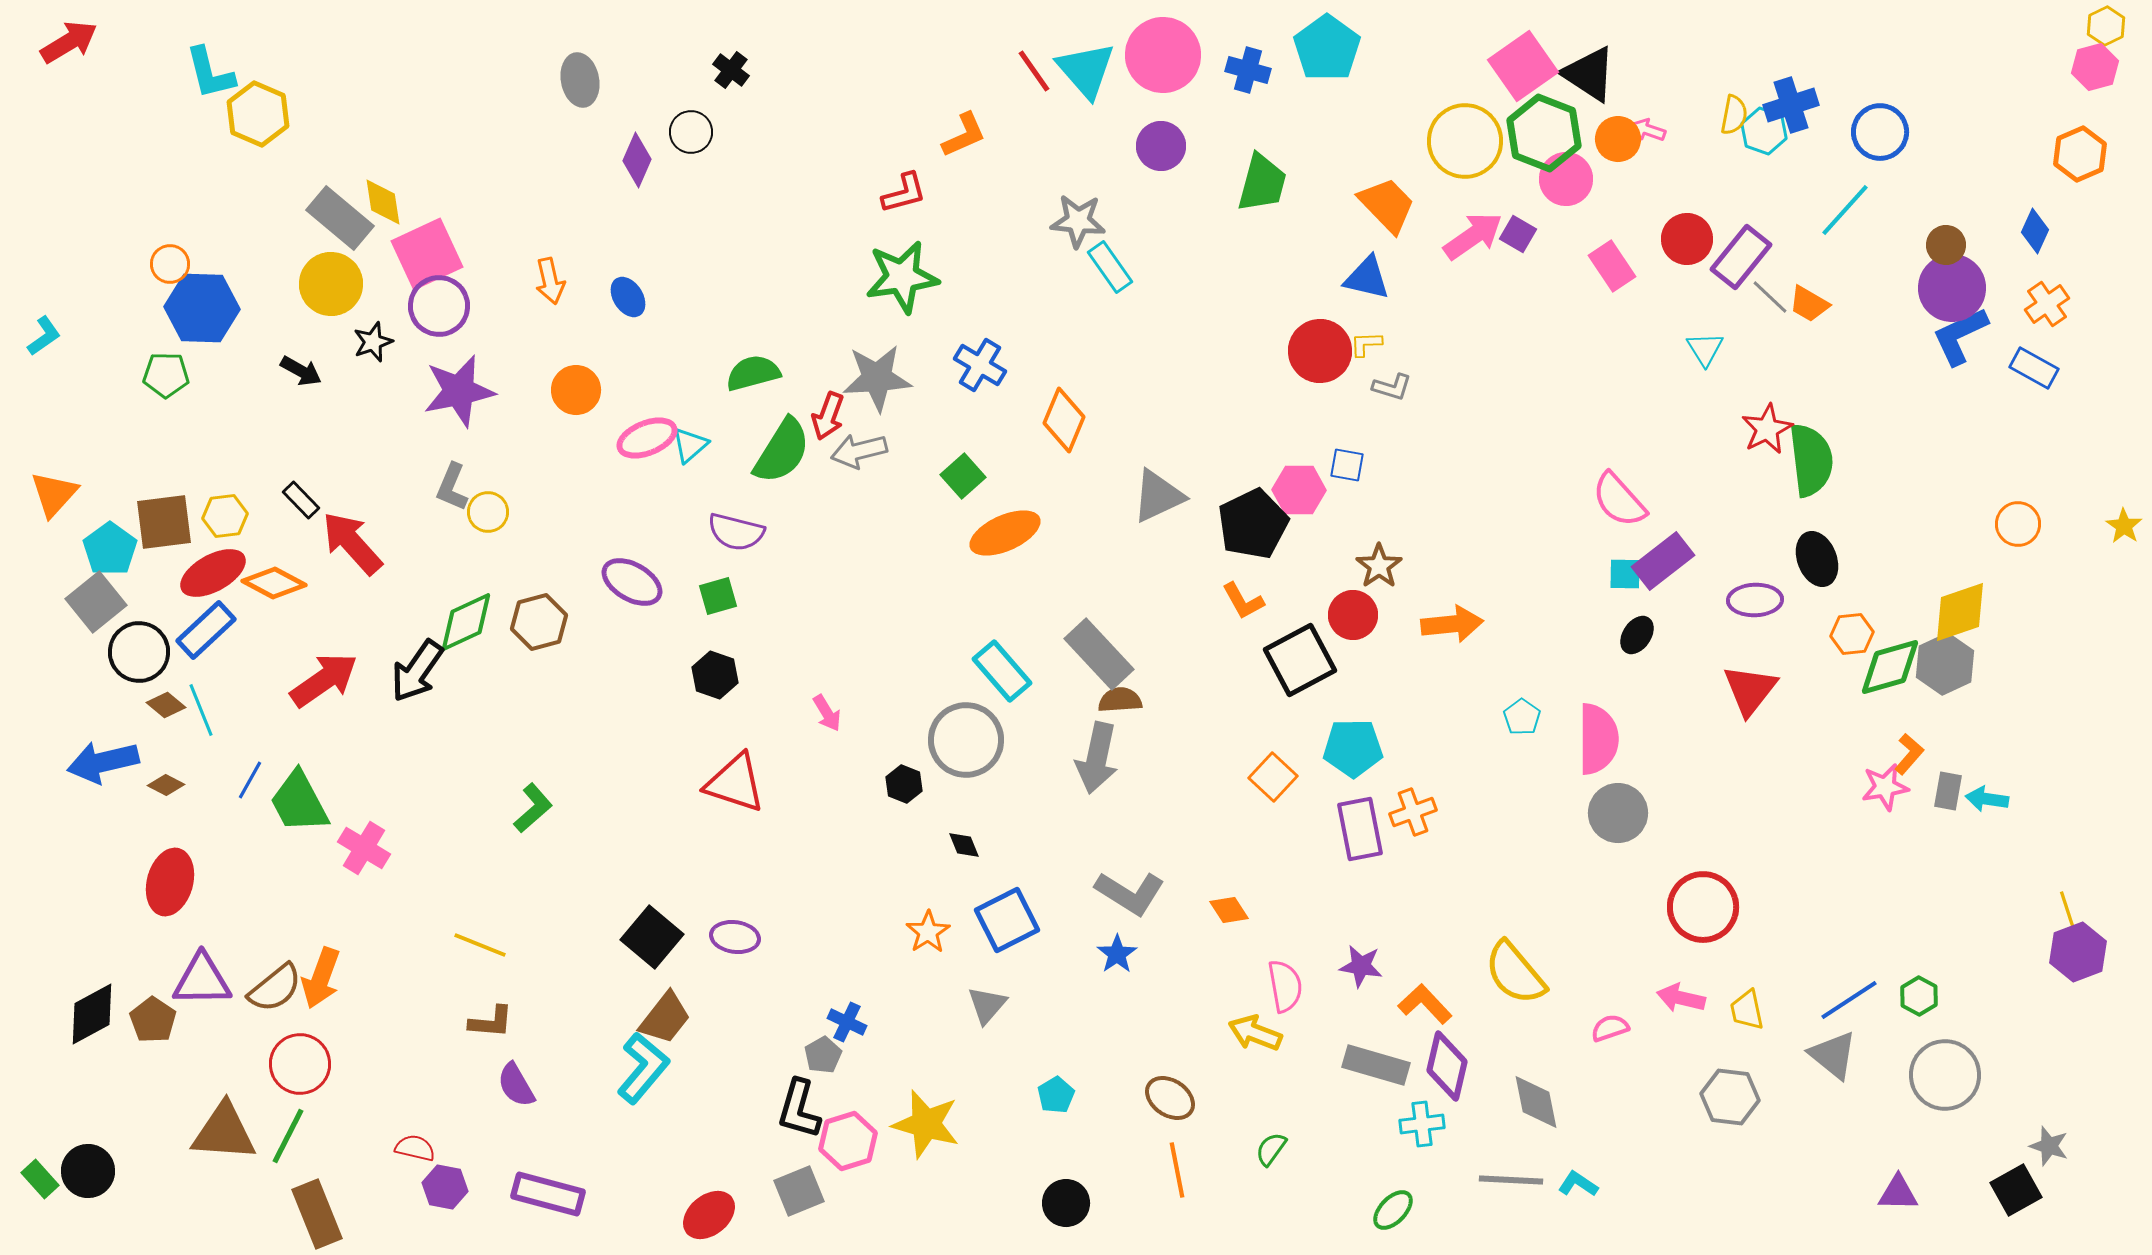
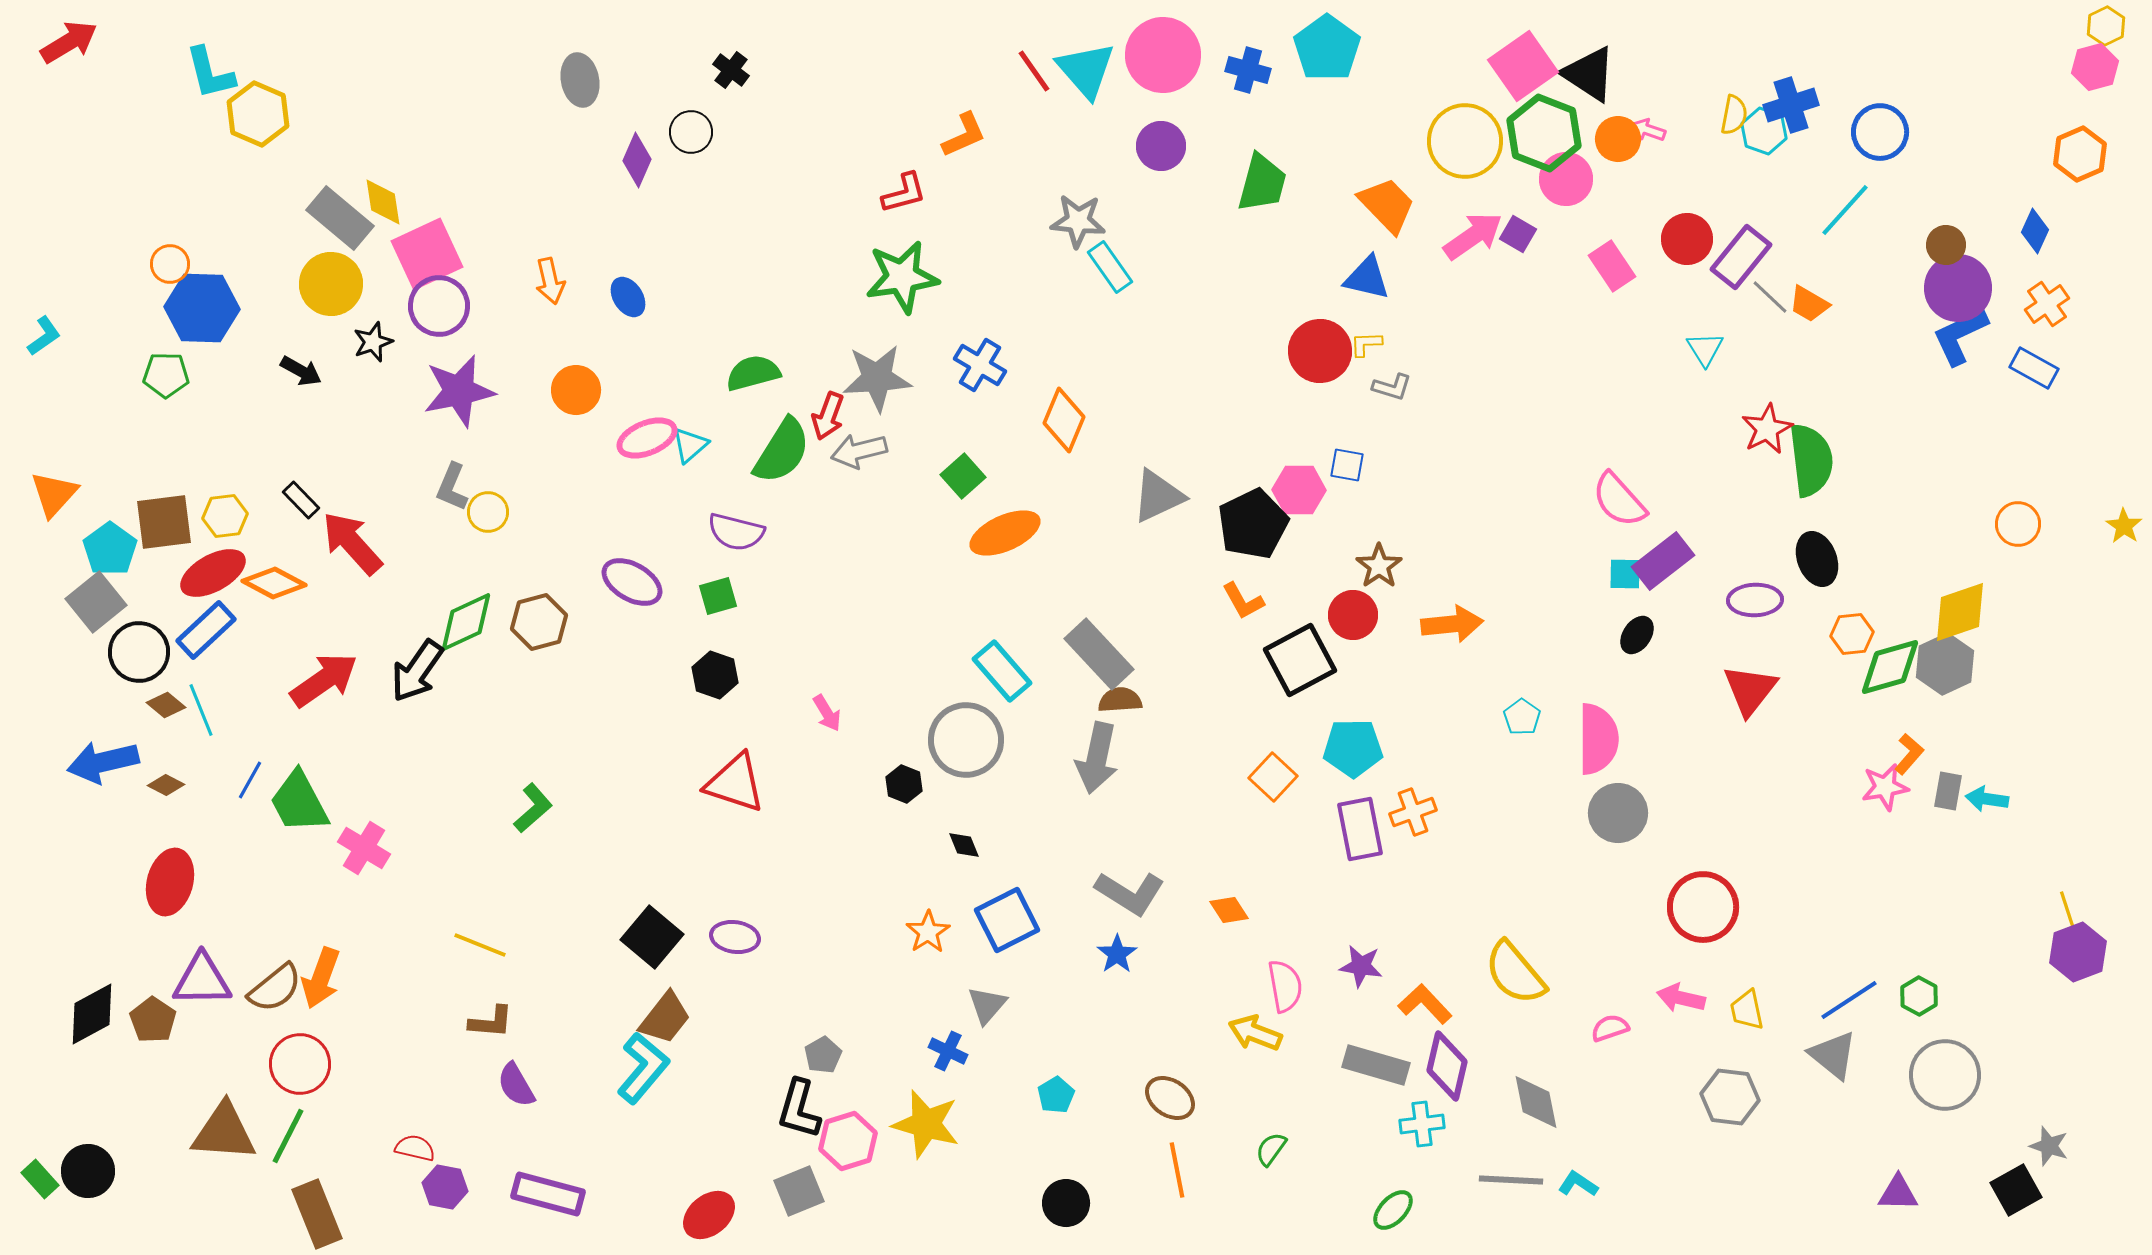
purple circle at (1952, 288): moved 6 px right
blue cross at (847, 1022): moved 101 px right, 29 px down
